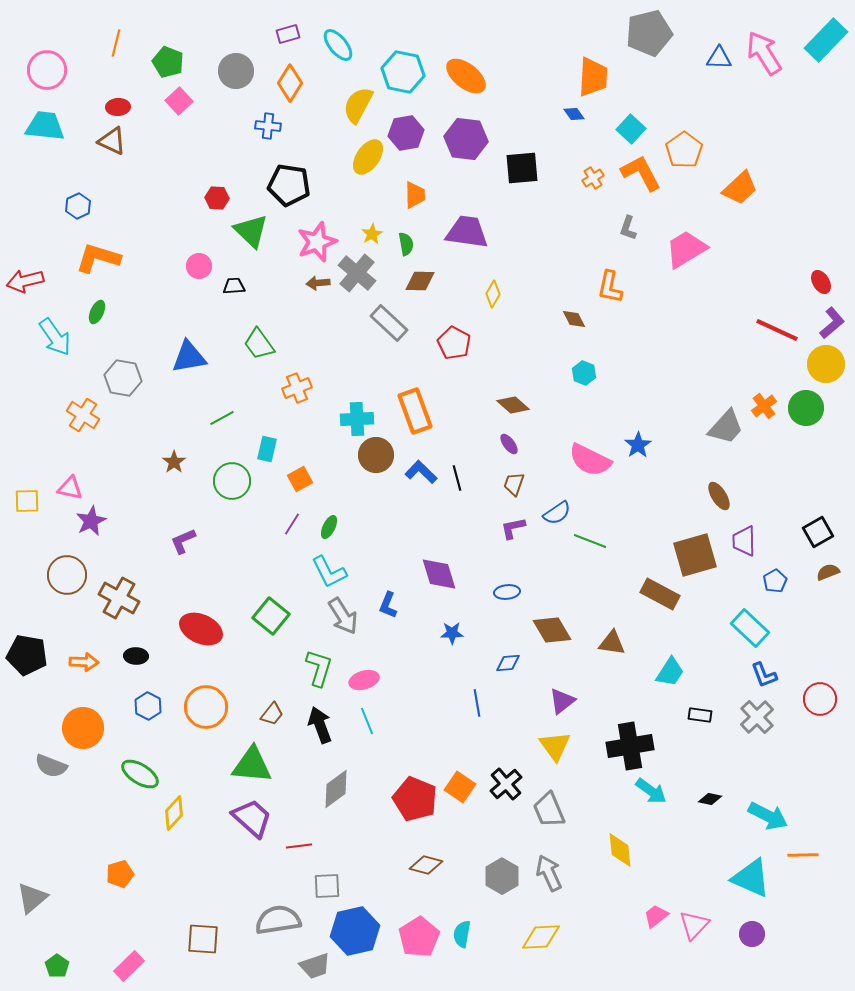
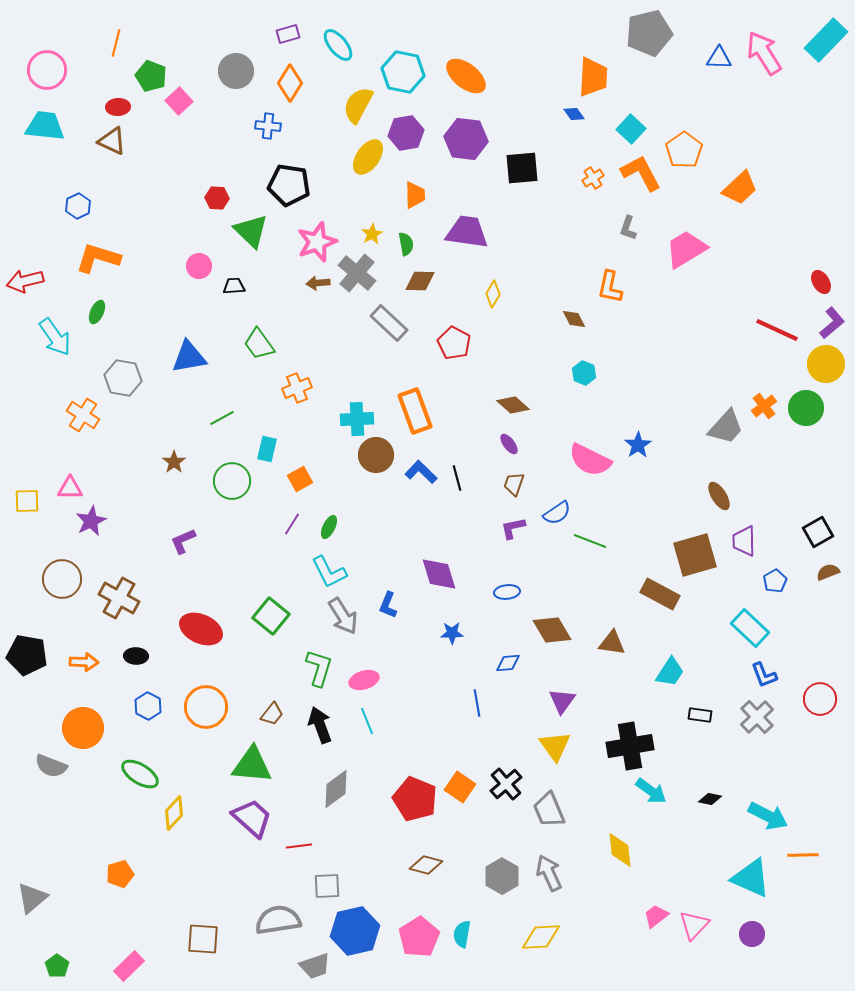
green pentagon at (168, 62): moved 17 px left, 14 px down
pink triangle at (70, 488): rotated 12 degrees counterclockwise
brown circle at (67, 575): moved 5 px left, 4 px down
purple triangle at (562, 701): rotated 16 degrees counterclockwise
